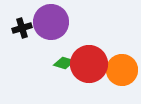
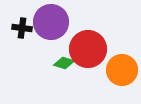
black cross: rotated 24 degrees clockwise
red circle: moved 1 px left, 15 px up
